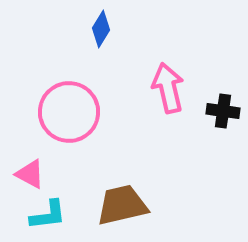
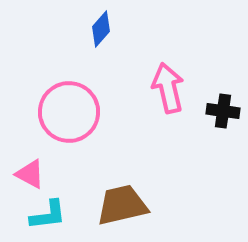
blue diamond: rotated 9 degrees clockwise
